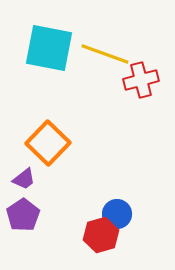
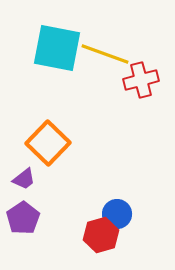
cyan square: moved 8 px right
purple pentagon: moved 3 px down
